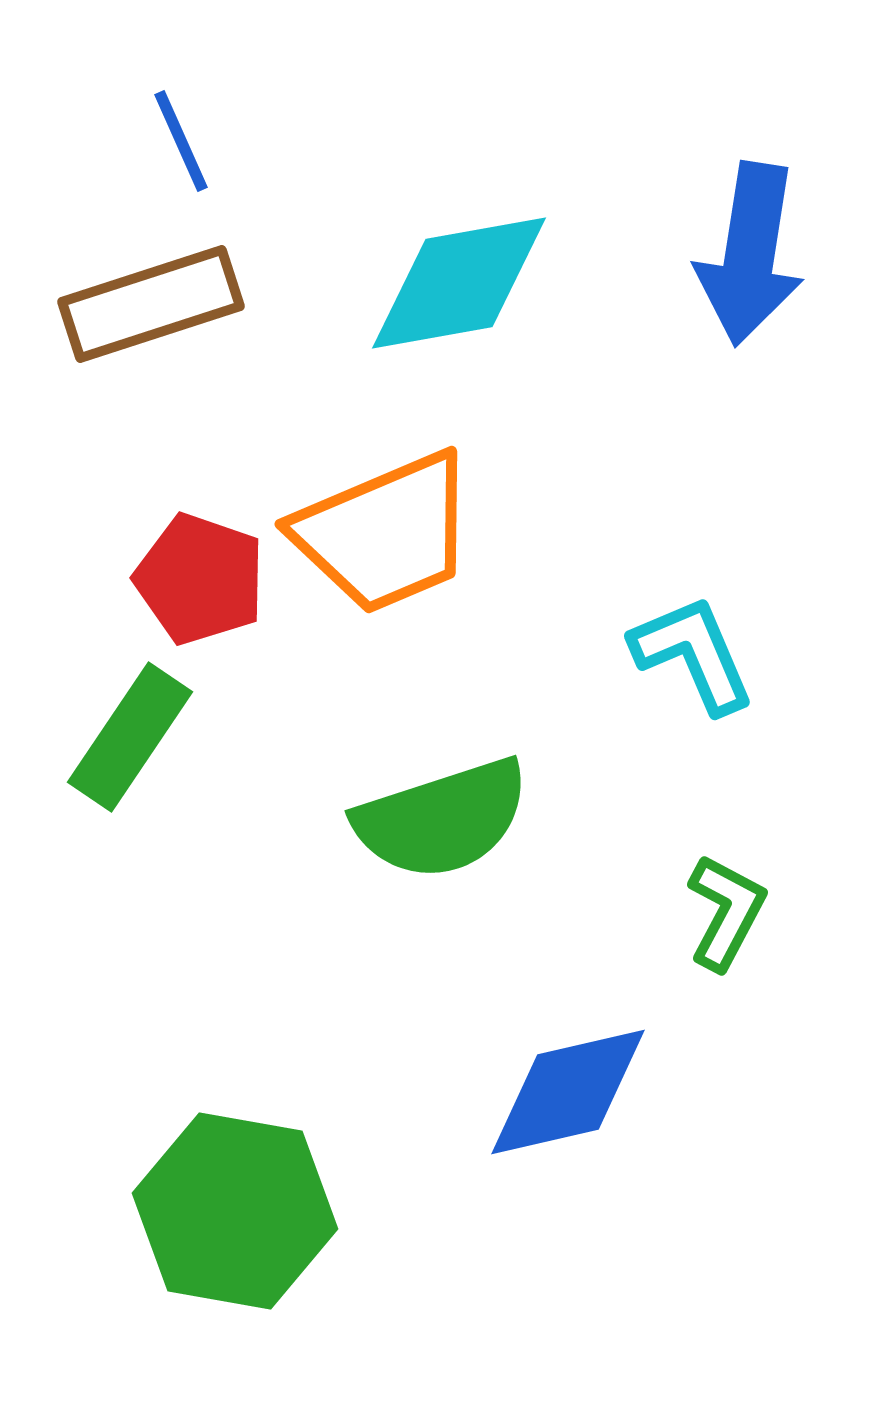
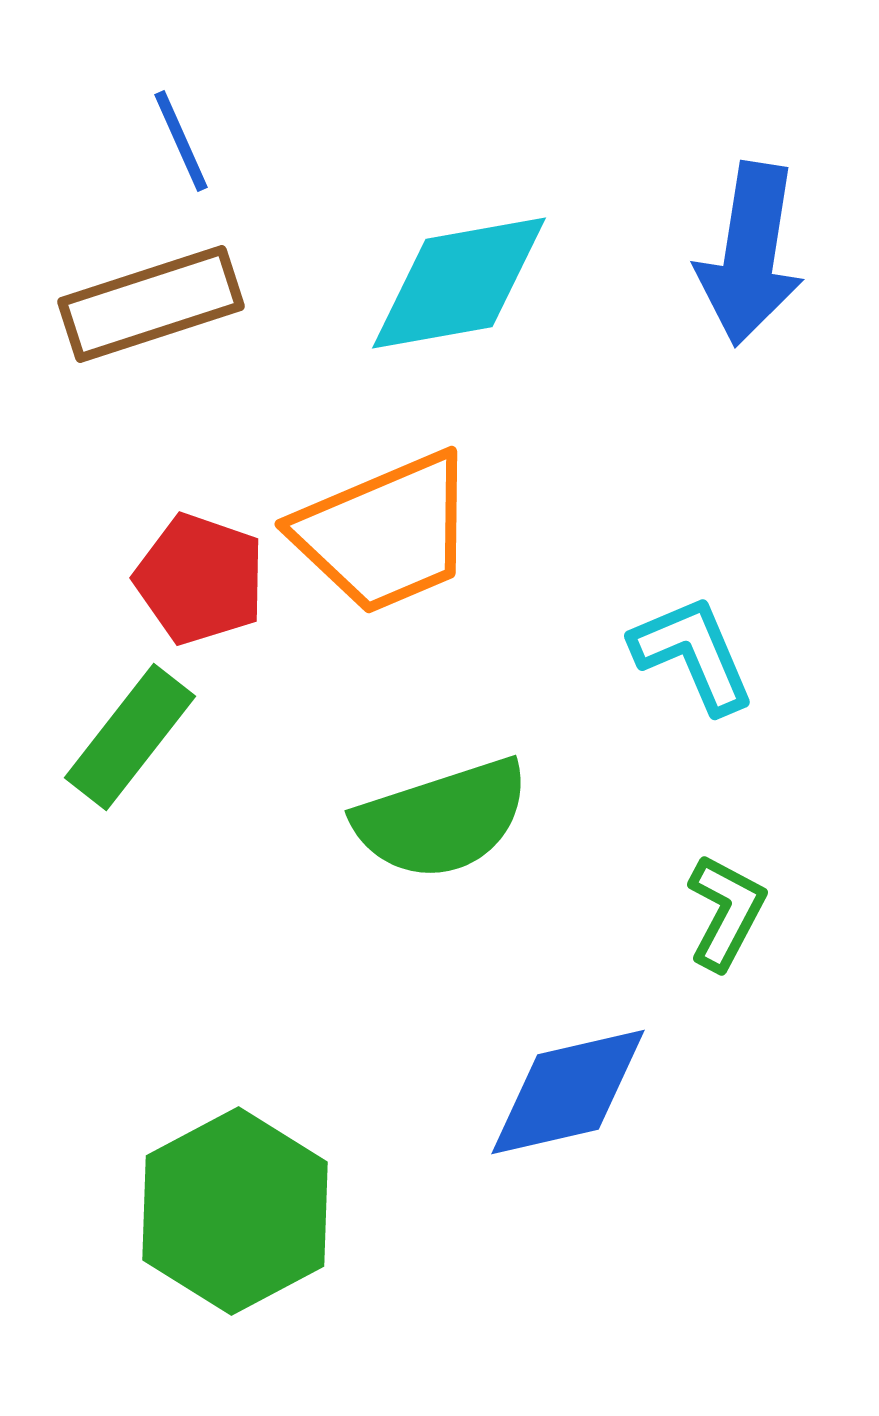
green rectangle: rotated 4 degrees clockwise
green hexagon: rotated 22 degrees clockwise
